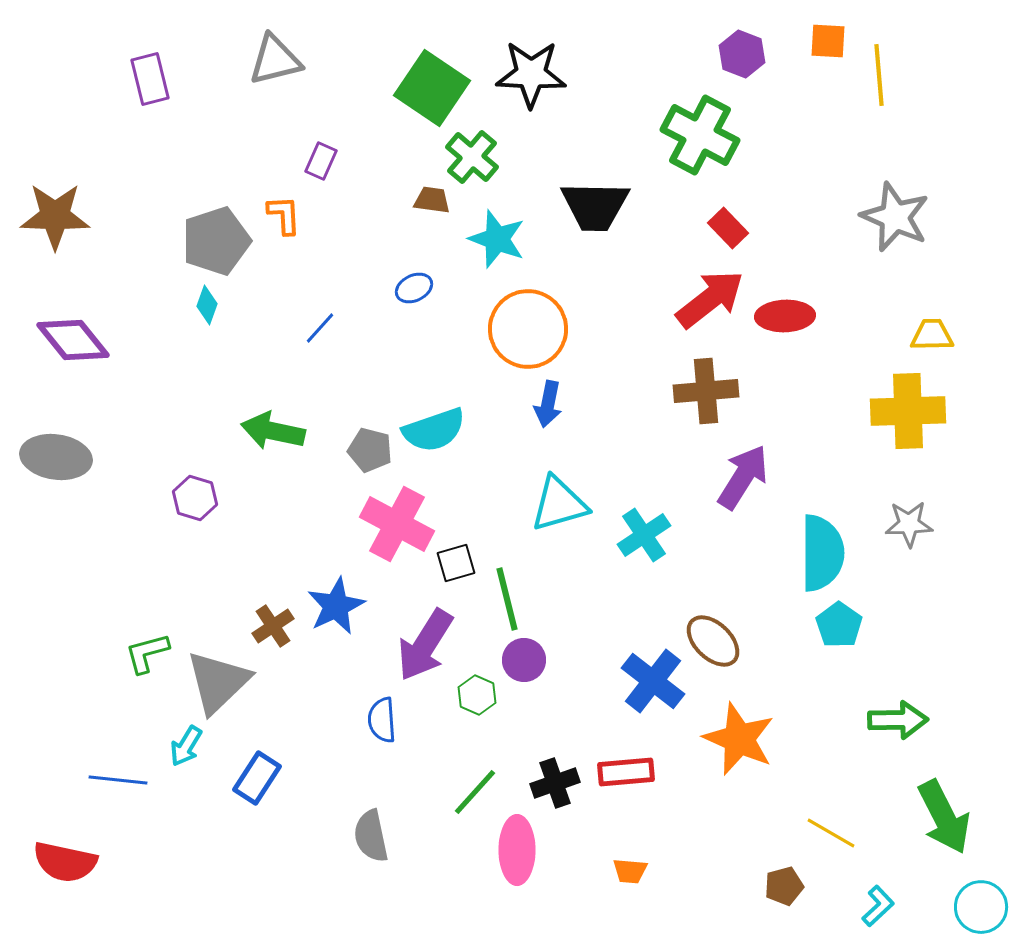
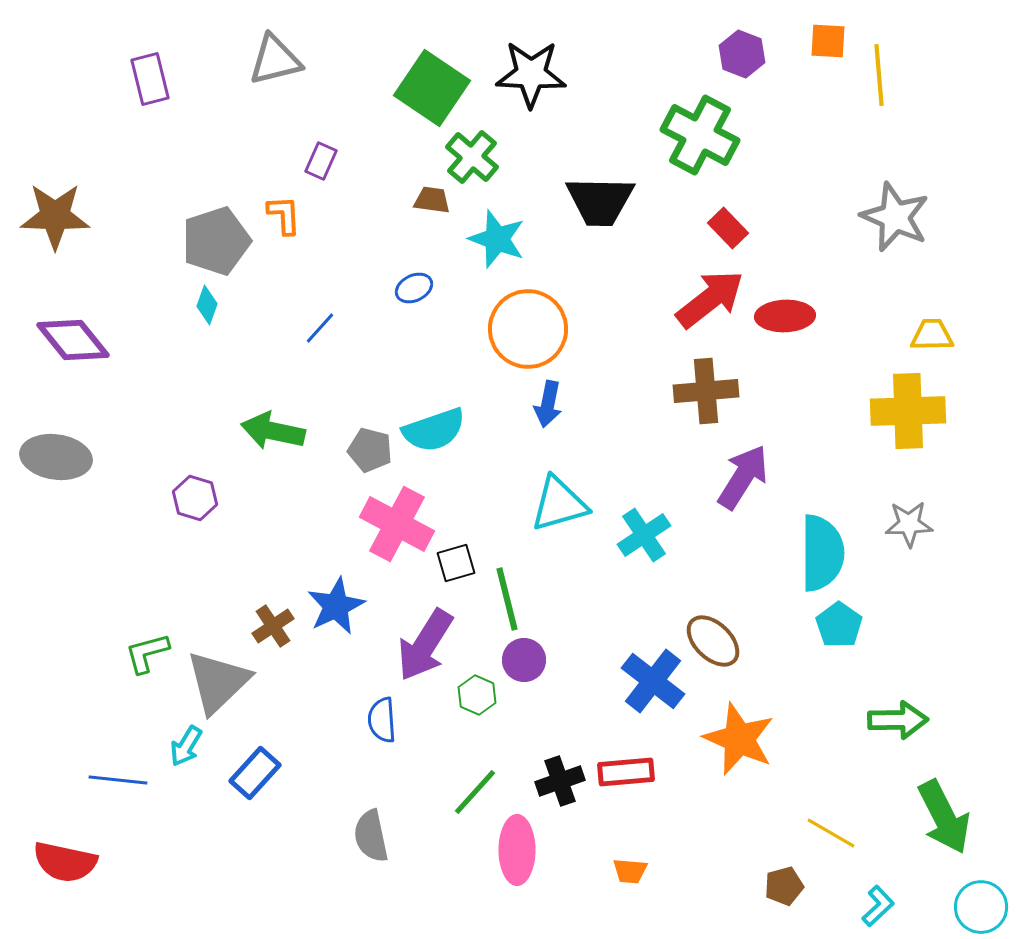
black trapezoid at (595, 206): moved 5 px right, 5 px up
blue rectangle at (257, 778): moved 2 px left, 5 px up; rotated 9 degrees clockwise
black cross at (555, 783): moved 5 px right, 2 px up
